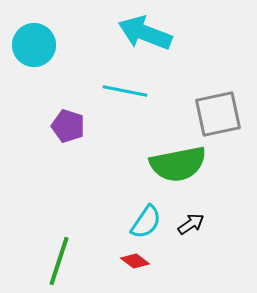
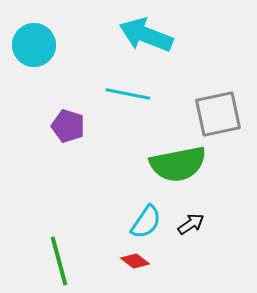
cyan arrow: moved 1 px right, 2 px down
cyan line: moved 3 px right, 3 px down
green line: rotated 33 degrees counterclockwise
